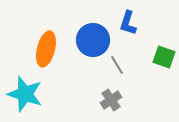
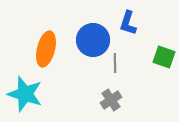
gray line: moved 2 px left, 2 px up; rotated 30 degrees clockwise
